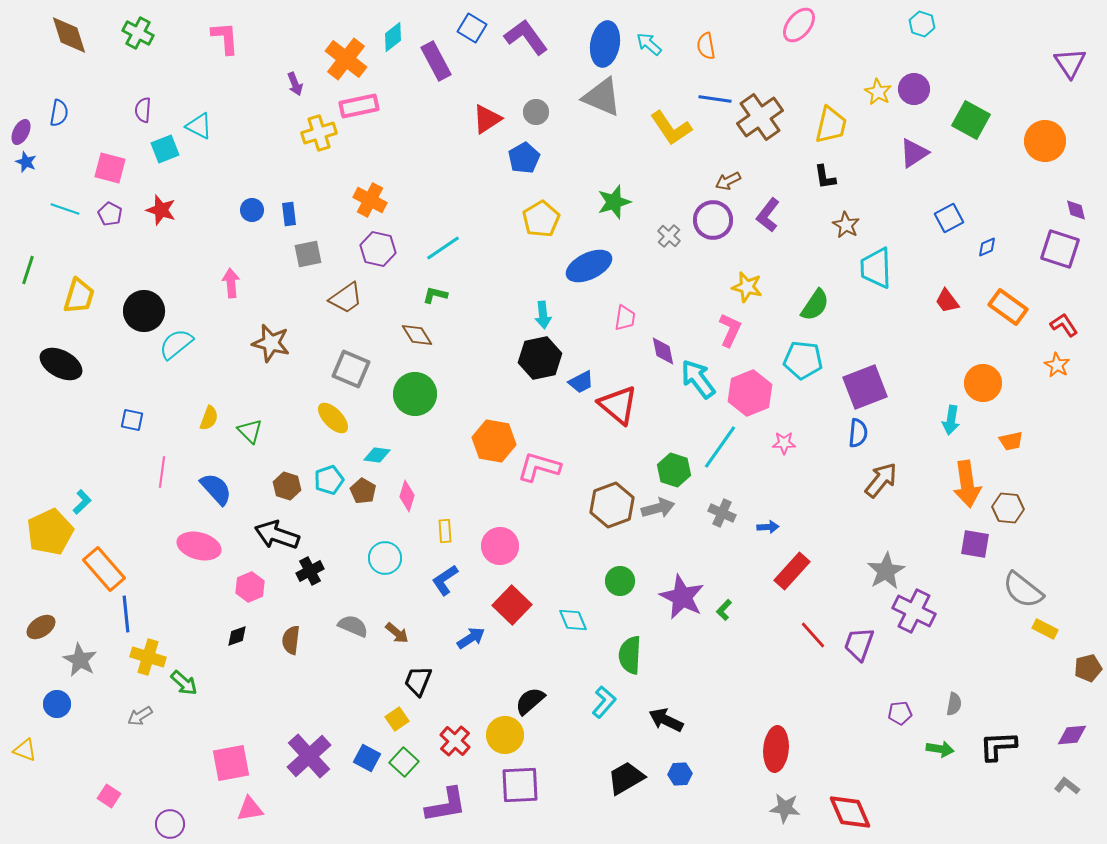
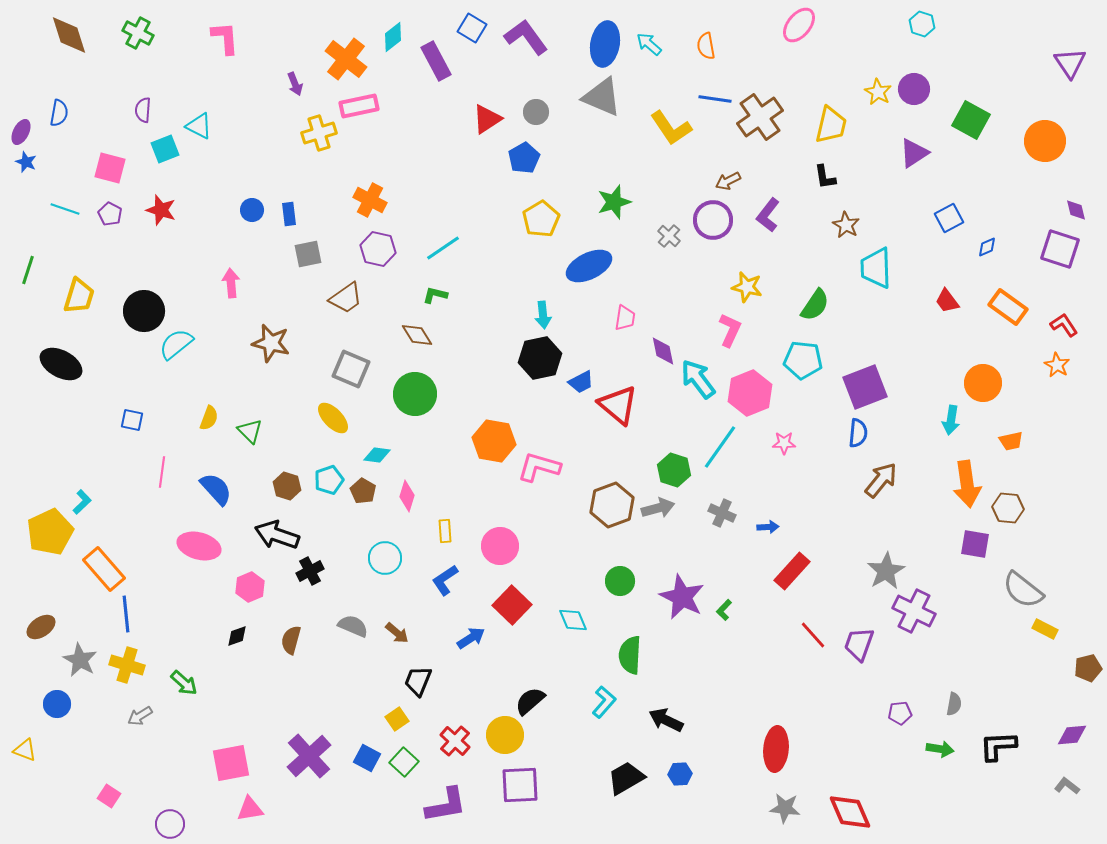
brown semicircle at (291, 640): rotated 8 degrees clockwise
yellow cross at (148, 657): moved 21 px left, 8 px down
